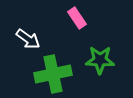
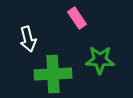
white arrow: rotated 40 degrees clockwise
green cross: rotated 9 degrees clockwise
